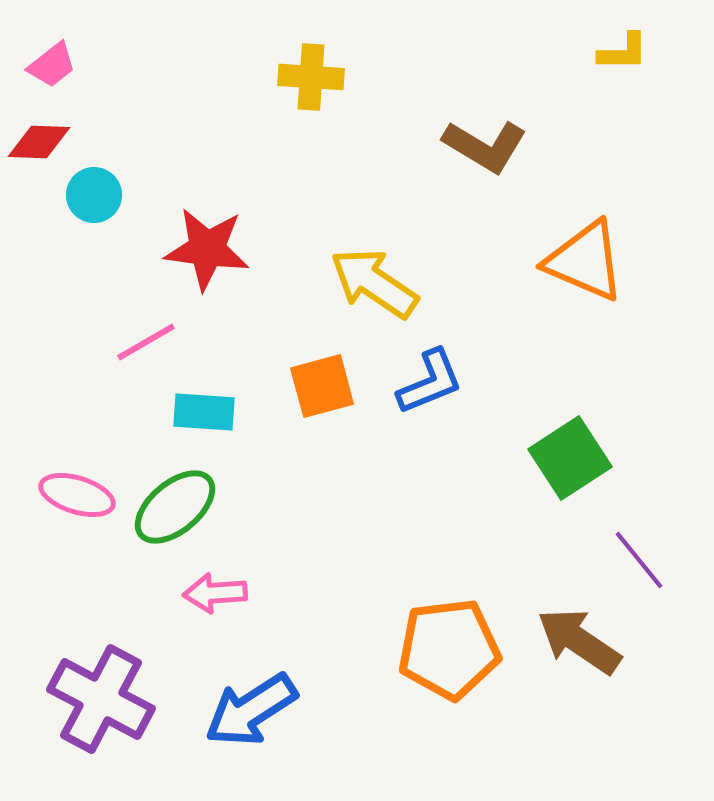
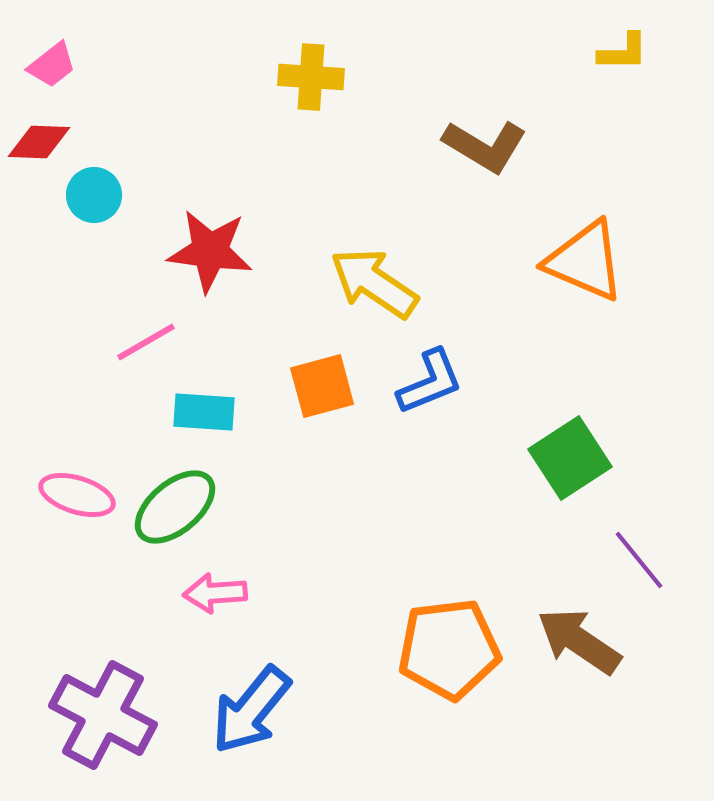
red star: moved 3 px right, 2 px down
purple cross: moved 2 px right, 16 px down
blue arrow: rotated 18 degrees counterclockwise
